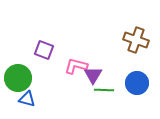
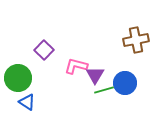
brown cross: rotated 30 degrees counterclockwise
purple square: rotated 24 degrees clockwise
purple triangle: moved 2 px right
blue circle: moved 12 px left
green line: rotated 18 degrees counterclockwise
blue triangle: moved 3 px down; rotated 18 degrees clockwise
